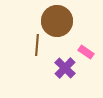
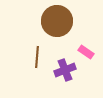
brown line: moved 12 px down
purple cross: moved 2 px down; rotated 25 degrees clockwise
